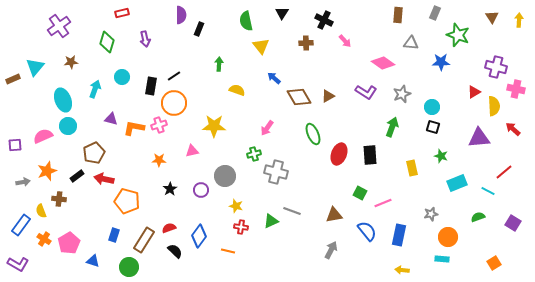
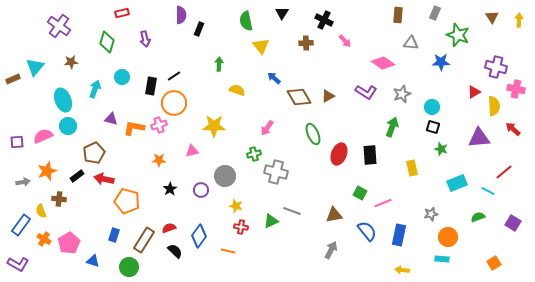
purple cross at (59, 26): rotated 20 degrees counterclockwise
purple square at (15, 145): moved 2 px right, 3 px up
green star at (441, 156): moved 7 px up
